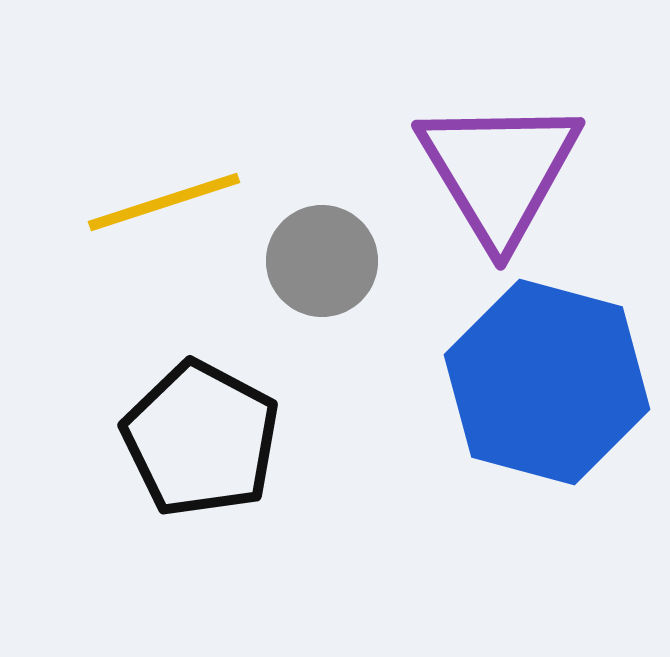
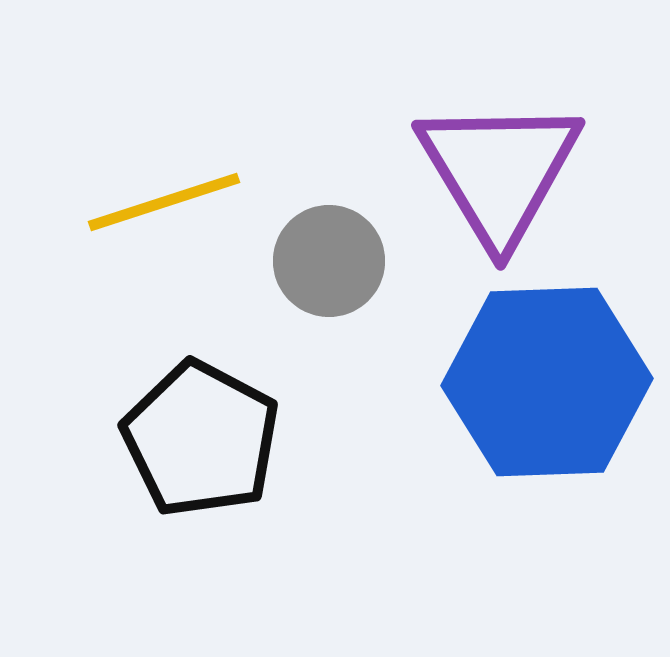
gray circle: moved 7 px right
blue hexagon: rotated 17 degrees counterclockwise
